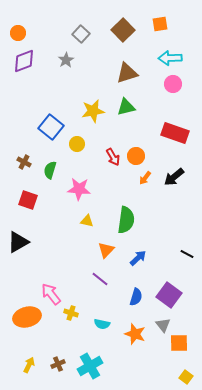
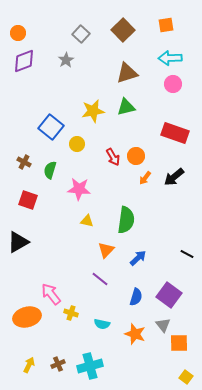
orange square at (160, 24): moved 6 px right, 1 px down
cyan cross at (90, 366): rotated 15 degrees clockwise
